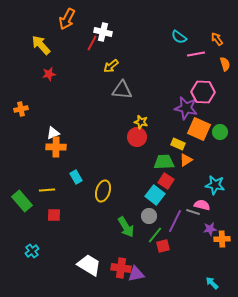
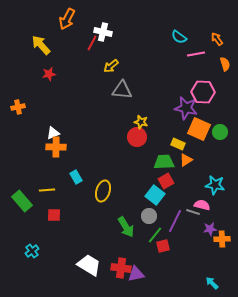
orange cross at (21, 109): moved 3 px left, 2 px up
red square at (166, 181): rotated 28 degrees clockwise
